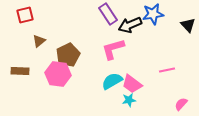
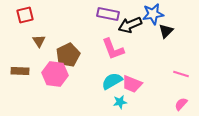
purple rectangle: rotated 45 degrees counterclockwise
black triangle: moved 22 px left, 6 px down; rotated 28 degrees clockwise
brown triangle: rotated 24 degrees counterclockwise
pink L-shape: rotated 95 degrees counterclockwise
pink line: moved 14 px right, 4 px down; rotated 28 degrees clockwise
pink hexagon: moved 3 px left
pink trapezoid: rotated 15 degrees counterclockwise
cyan star: moved 9 px left, 2 px down
